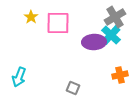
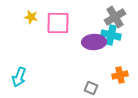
yellow star: rotated 24 degrees counterclockwise
cyan cross: rotated 30 degrees counterclockwise
gray square: moved 18 px right
